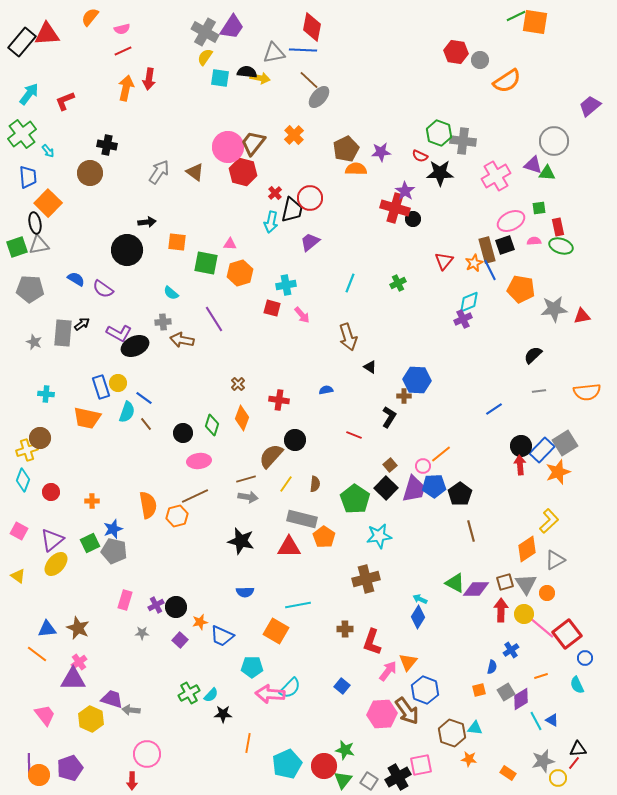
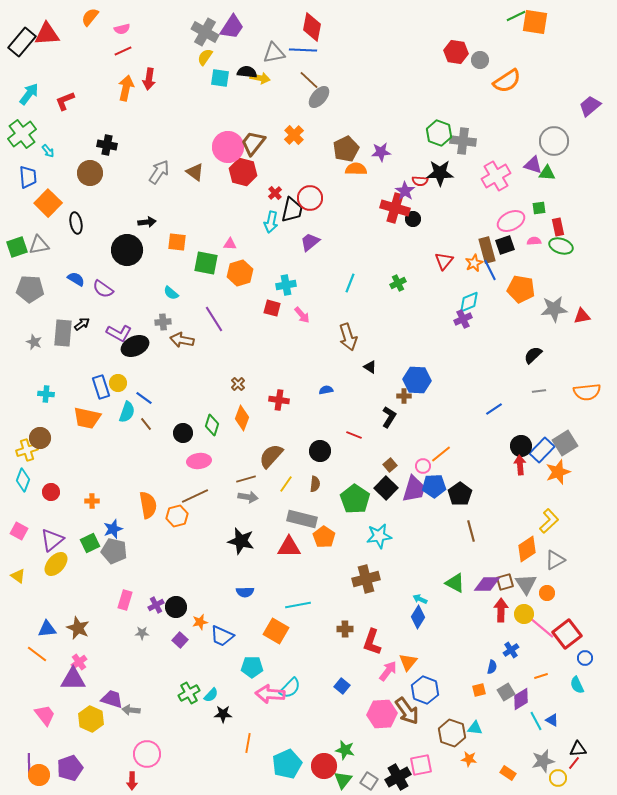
red semicircle at (420, 156): moved 25 px down; rotated 21 degrees counterclockwise
black ellipse at (35, 223): moved 41 px right
black circle at (295, 440): moved 25 px right, 11 px down
purple diamond at (476, 589): moved 11 px right, 5 px up
